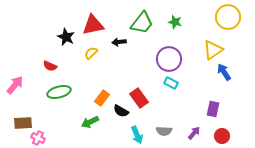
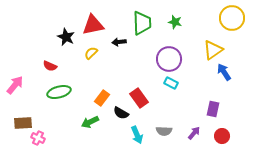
yellow circle: moved 4 px right, 1 px down
green trapezoid: rotated 40 degrees counterclockwise
black semicircle: moved 2 px down
